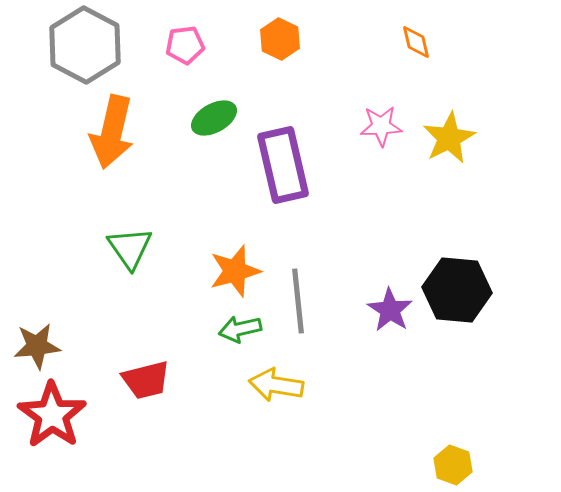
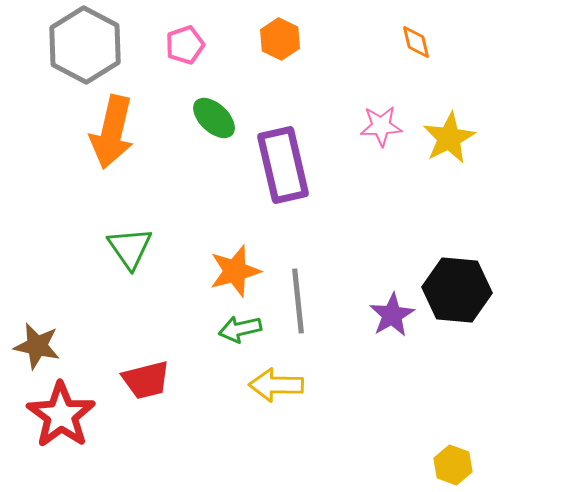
pink pentagon: rotated 12 degrees counterclockwise
green ellipse: rotated 72 degrees clockwise
purple star: moved 2 px right, 5 px down; rotated 9 degrees clockwise
brown star: rotated 18 degrees clockwise
yellow arrow: rotated 8 degrees counterclockwise
red star: moved 9 px right
